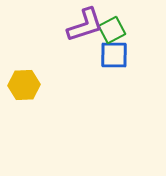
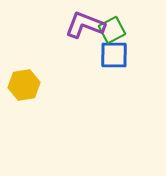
purple L-shape: rotated 141 degrees counterclockwise
yellow hexagon: rotated 8 degrees counterclockwise
